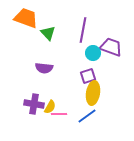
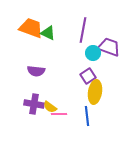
orange trapezoid: moved 5 px right, 10 px down
green triangle: rotated 21 degrees counterclockwise
purple trapezoid: moved 2 px left
purple semicircle: moved 8 px left, 3 px down
purple square: rotated 14 degrees counterclockwise
yellow ellipse: moved 2 px right, 1 px up
yellow semicircle: rotated 96 degrees clockwise
blue line: rotated 60 degrees counterclockwise
